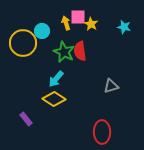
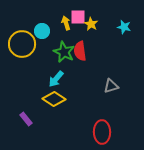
yellow circle: moved 1 px left, 1 px down
